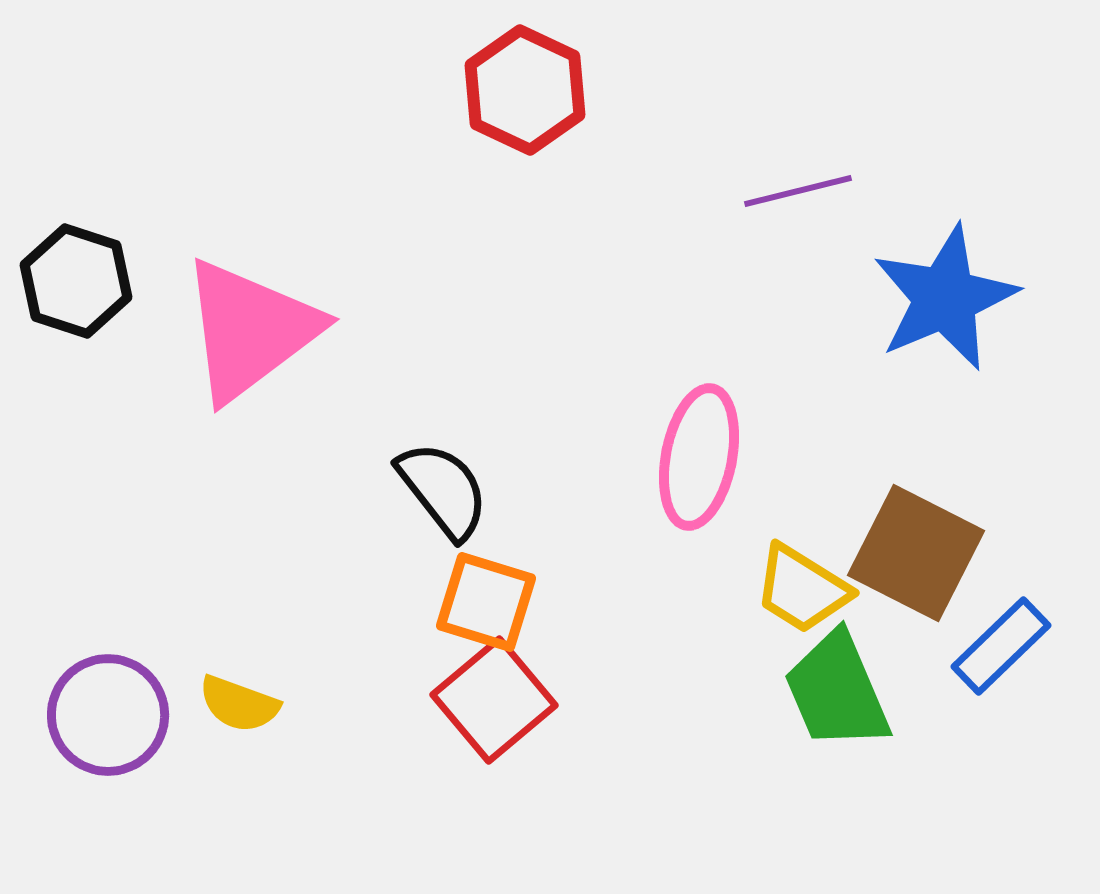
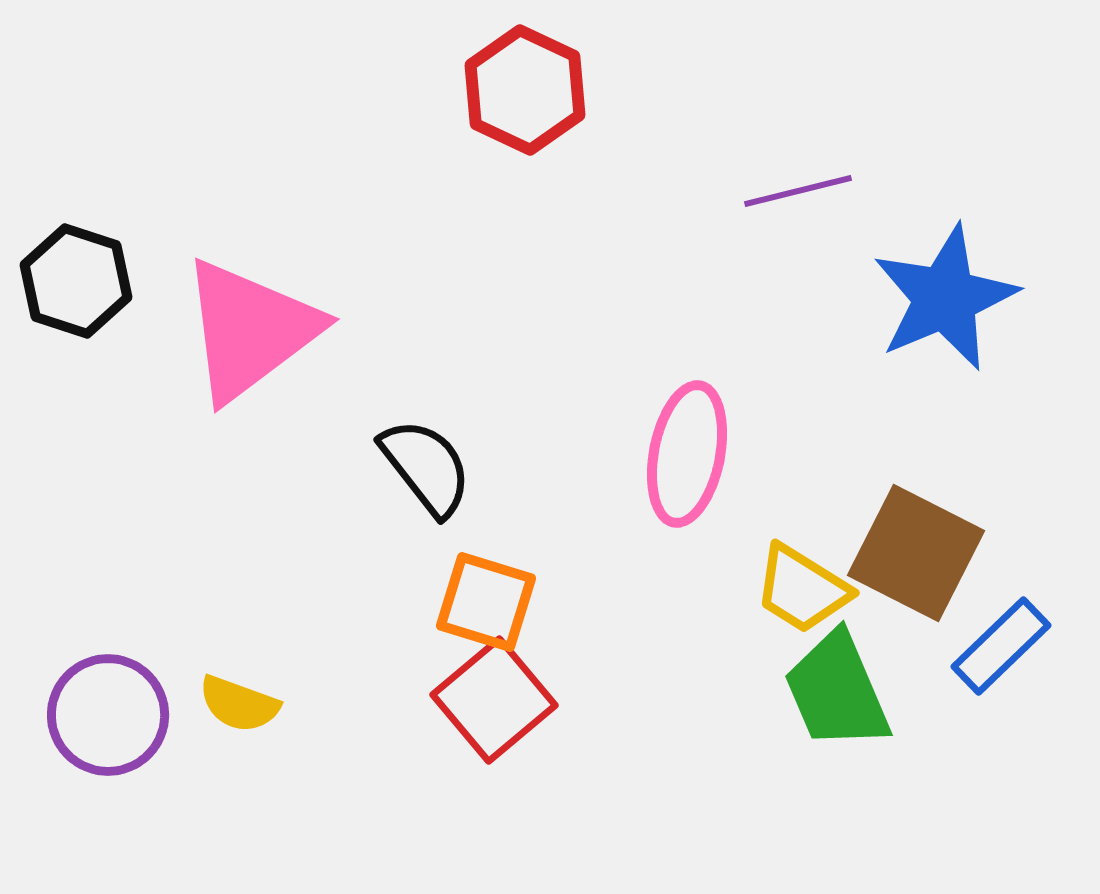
pink ellipse: moved 12 px left, 3 px up
black semicircle: moved 17 px left, 23 px up
